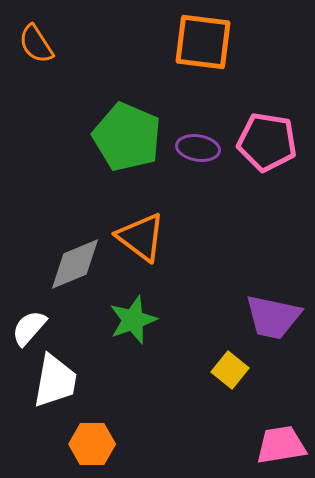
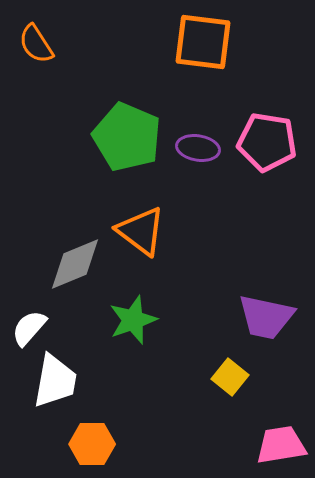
orange triangle: moved 6 px up
purple trapezoid: moved 7 px left
yellow square: moved 7 px down
